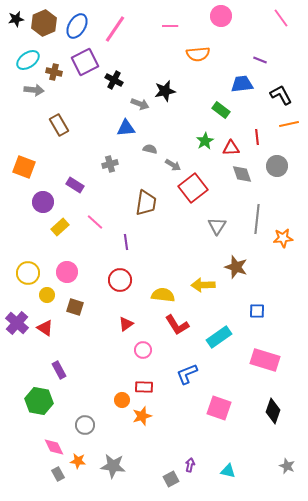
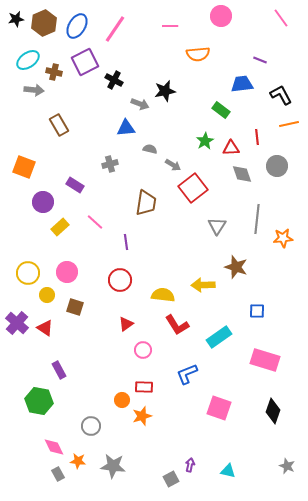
gray circle at (85, 425): moved 6 px right, 1 px down
